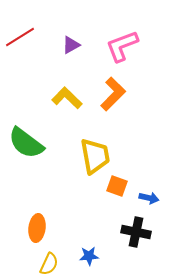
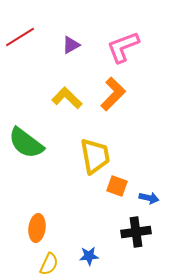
pink L-shape: moved 1 px right, 1 px down
black cross: rotated 20 degrees counterclockwise
